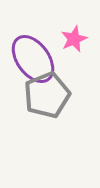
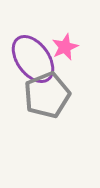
pink star: moved 9 px left, 8 px down
